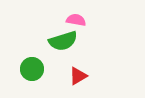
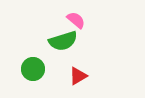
pink semicircle: rotated 30 degrees clockwise
green circle: moved 1 px right
